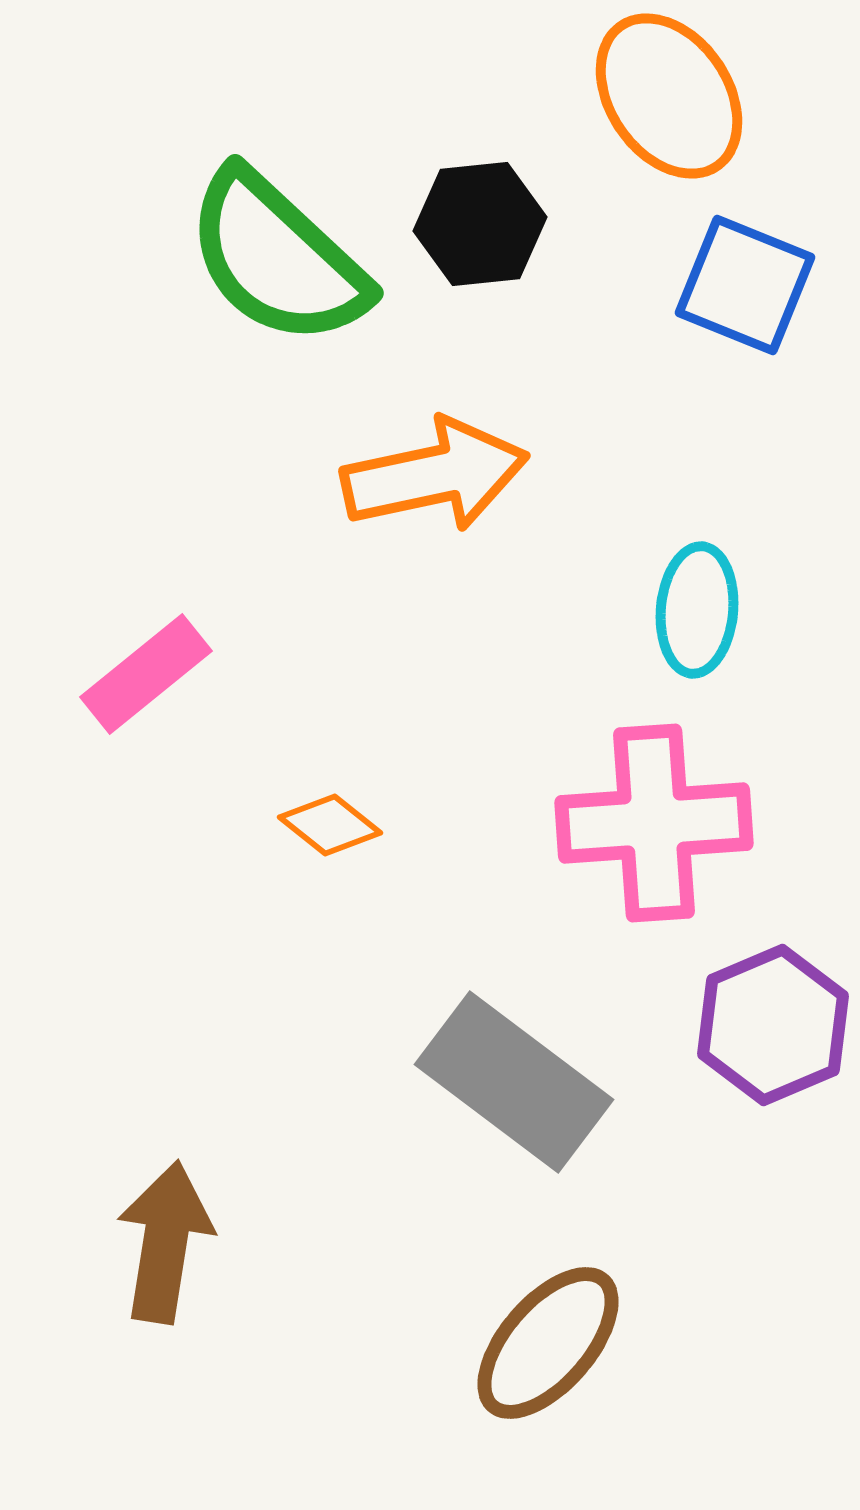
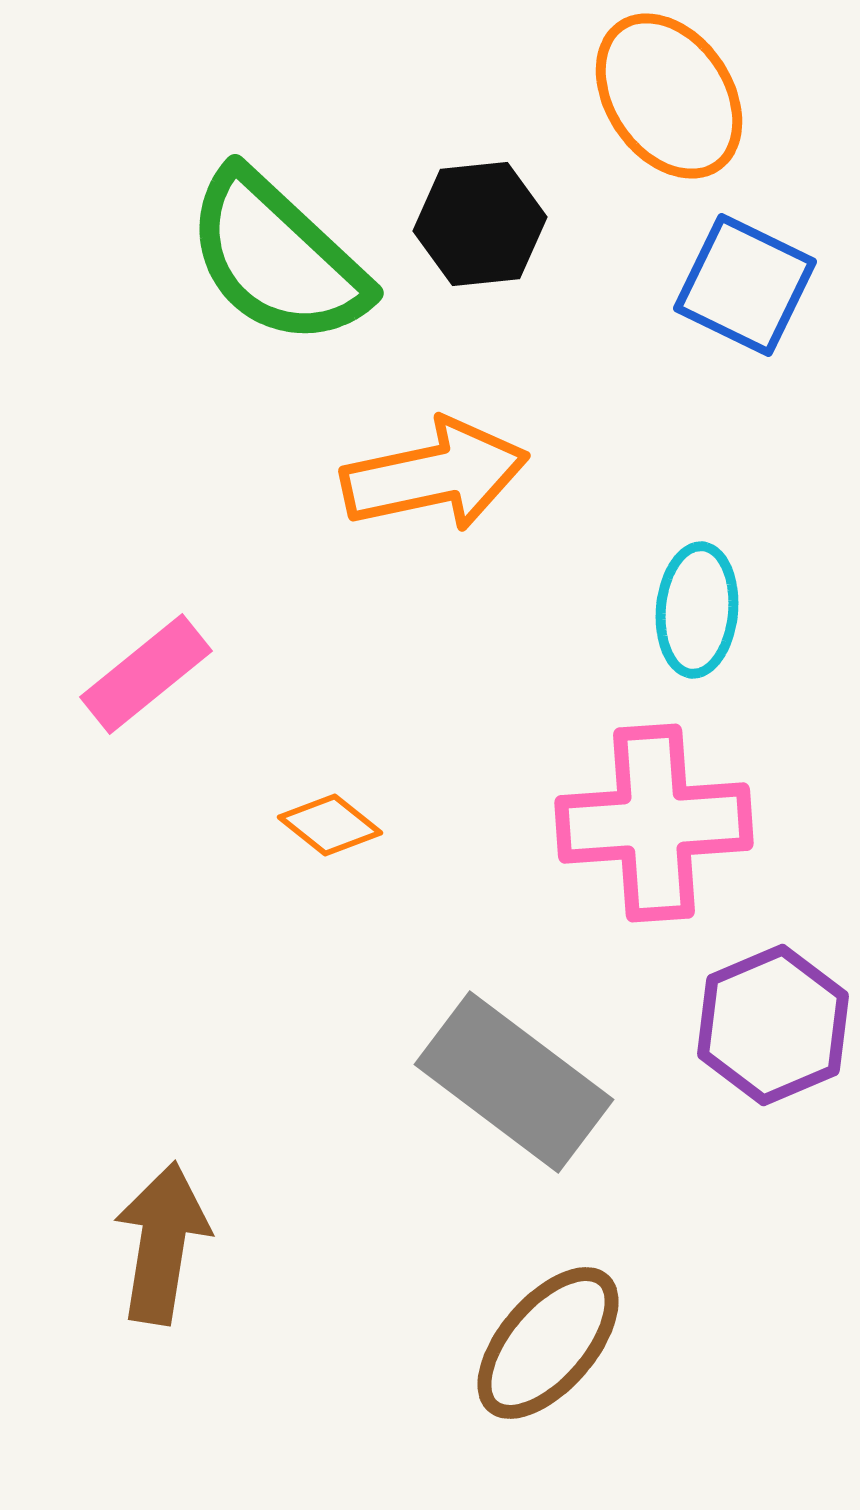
blue square: rotated 4 degrees clockwise
brown arrow: moved 3 px left, 1 px down
